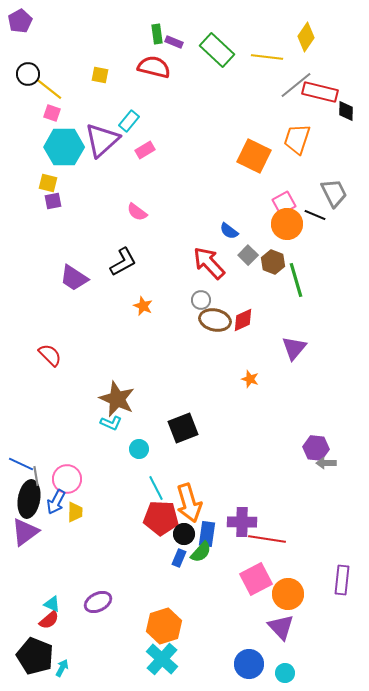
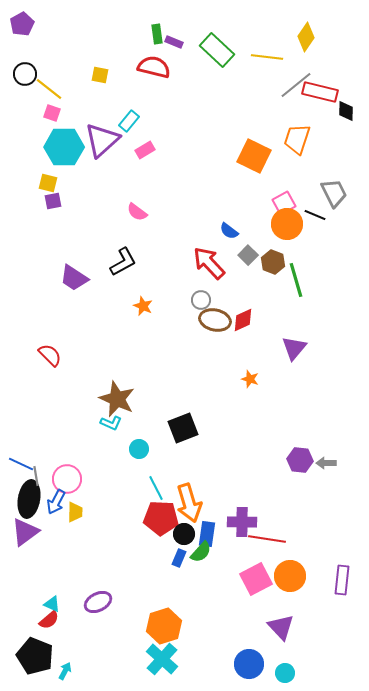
purple pentagon at (20, 21): moved 2 px right, 3 px down
black circle at (28, 74): moved 3 px left
purple hexagon at (316, 448): moved 16 px left, 12 px down
orange circle at (288, 594): moved 2 px right, 18 px up
cyan arrow at (62, 668): moved 3 px right, 3 px down
